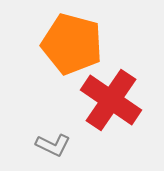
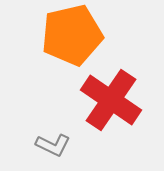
orange pentagon: moved 9 px up; rotated 28 degrees counterclockwise
